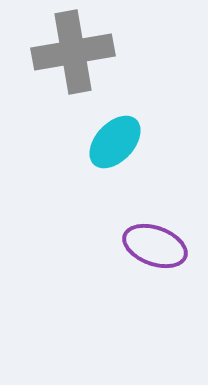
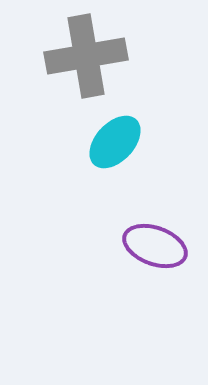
gray cross: moved 13 px right, 4 px down
